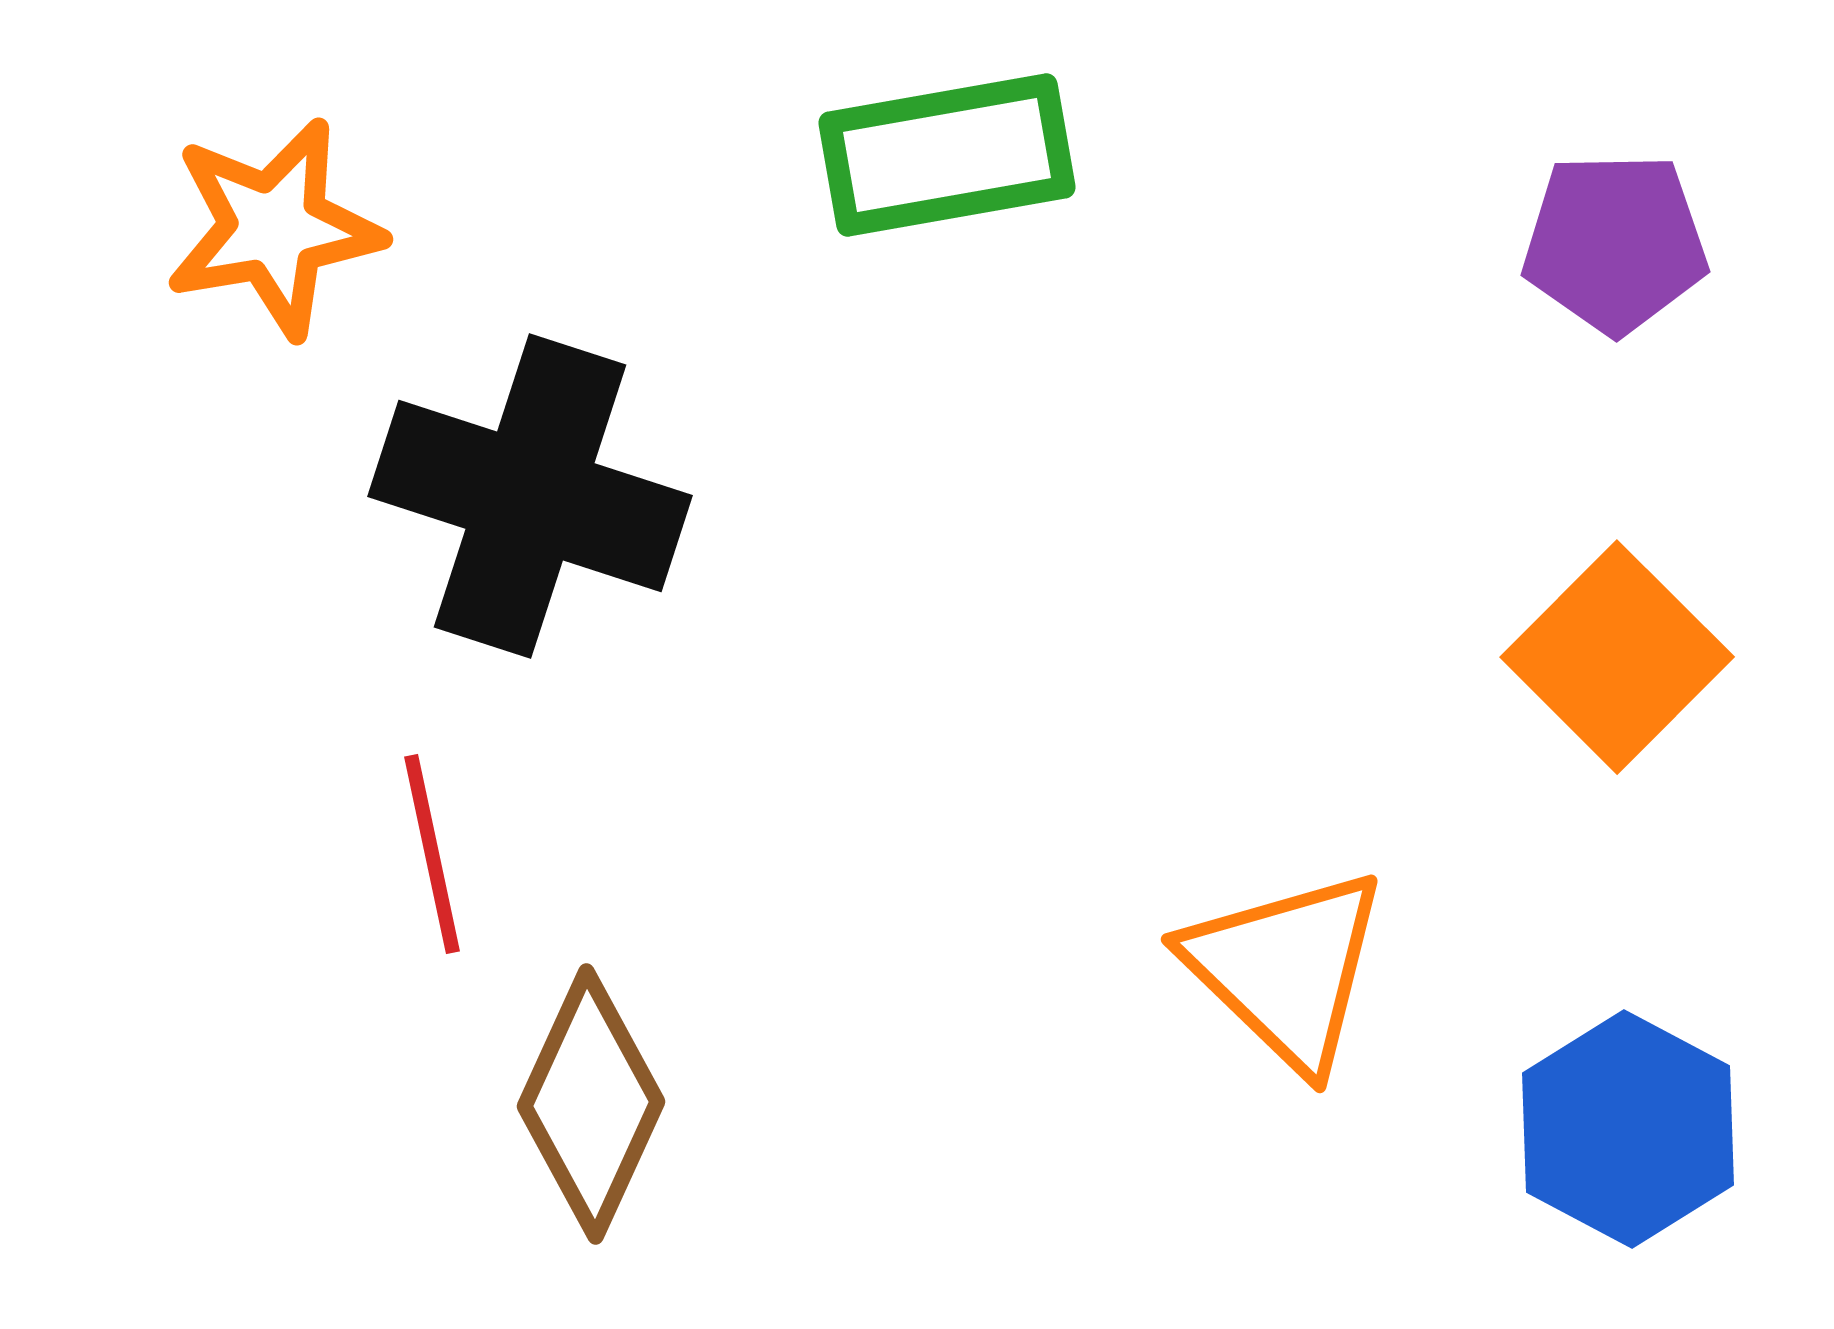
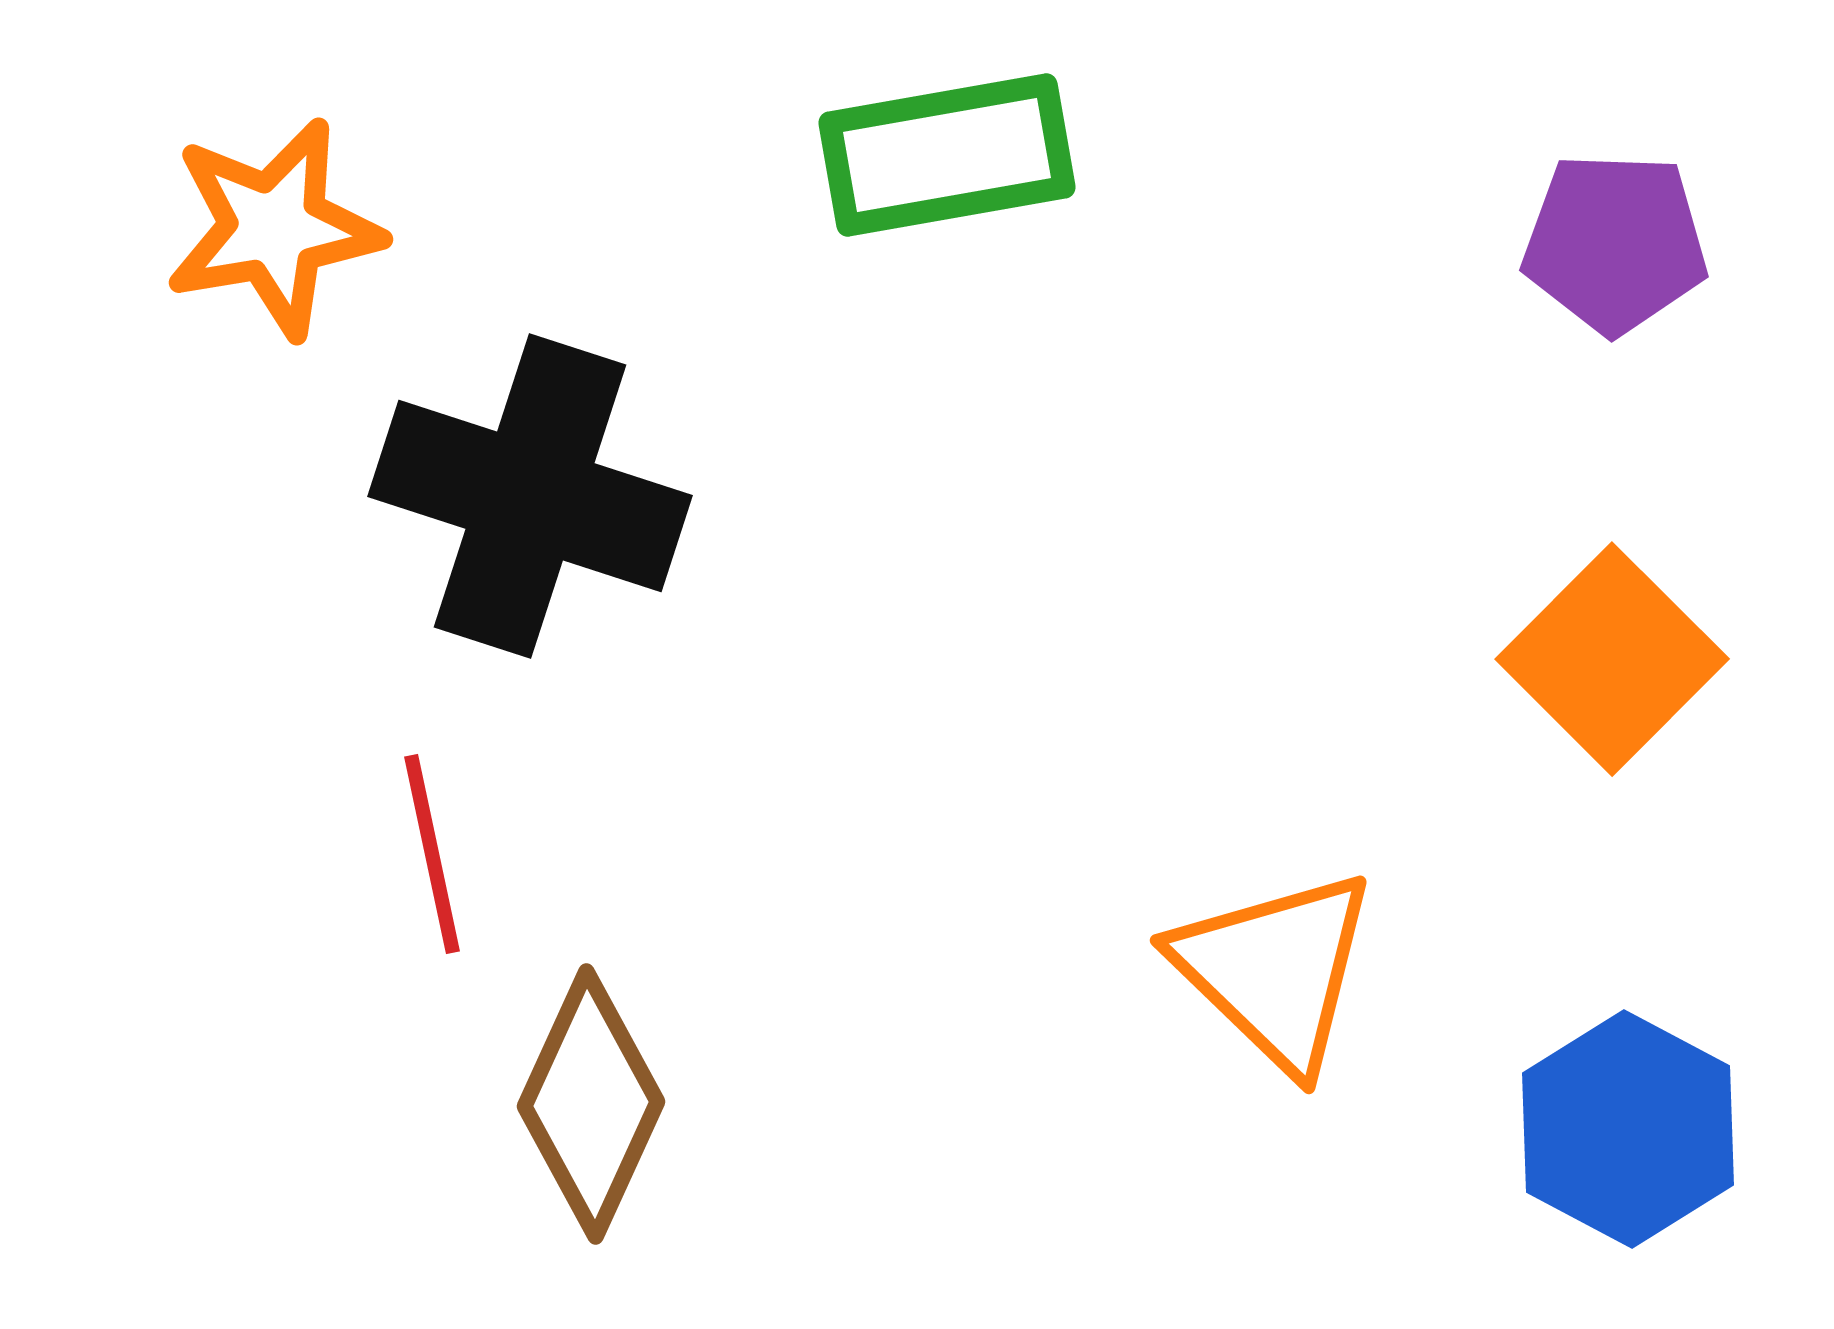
purple pentagon: rotated 3 degrees clockwise
orange square: moved 5 px left, 2 px down
orange triangle: moved 11 px left, 1 px down
